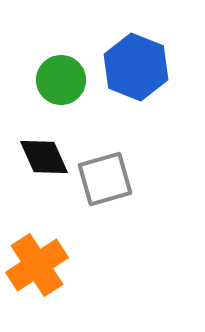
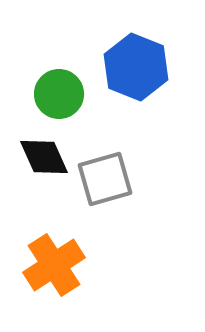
green circle: moved 2 px left, 14 px down
orange cross: moved 17 px right
